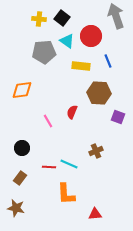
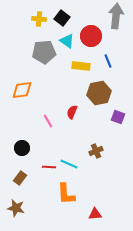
gray arrow: rotated 25 degrees clockwise
brown hexagon: rotated 15 degrees counterclockwise
